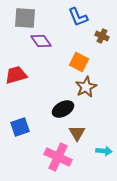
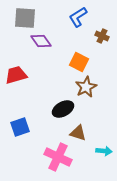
blue L-shape: rotated 80 degrees clockwise
brown triangle: moved 1 px right; rotated 42 degrees counterclockwise
